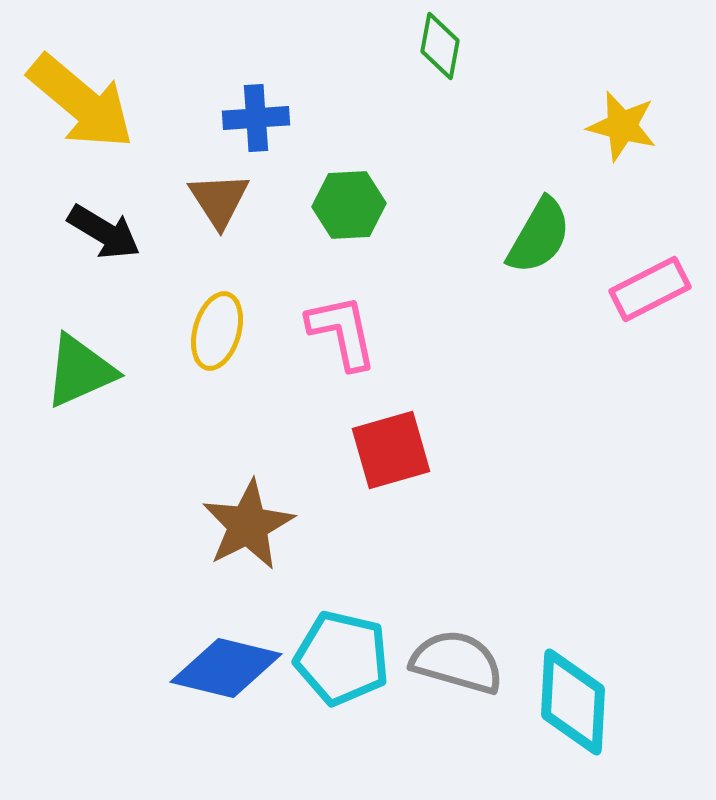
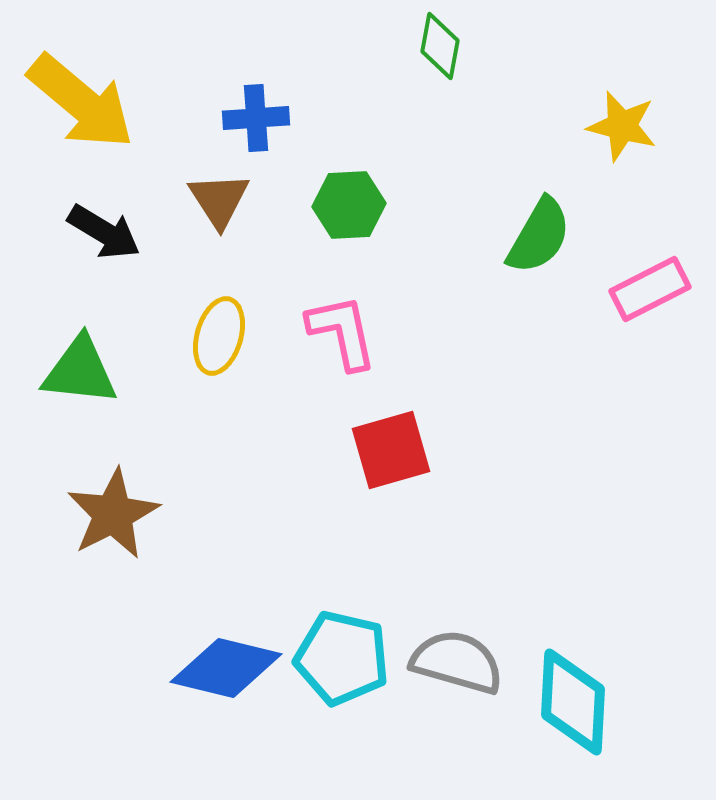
yellow ellipse: moved 2 px right, 5 px down
green triangle: rotated 30 degrees clockwise
brown star: moved 135 px left, 11 px up
